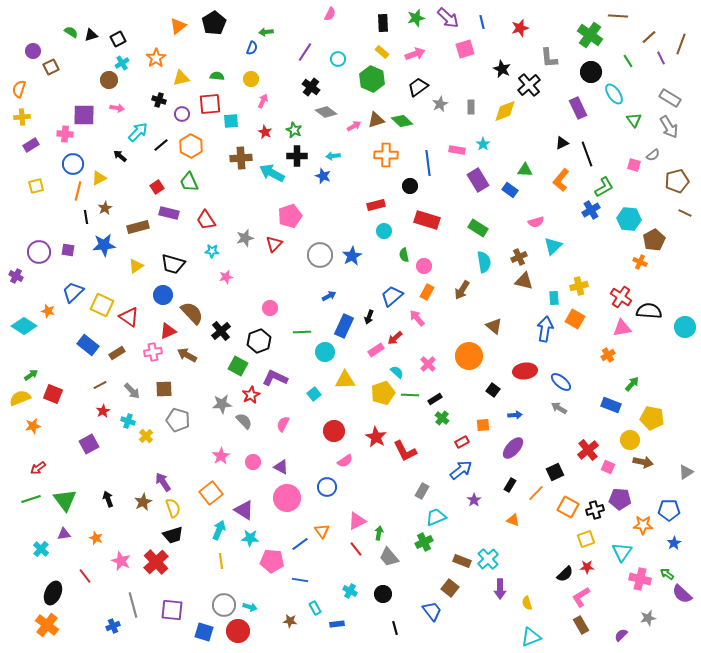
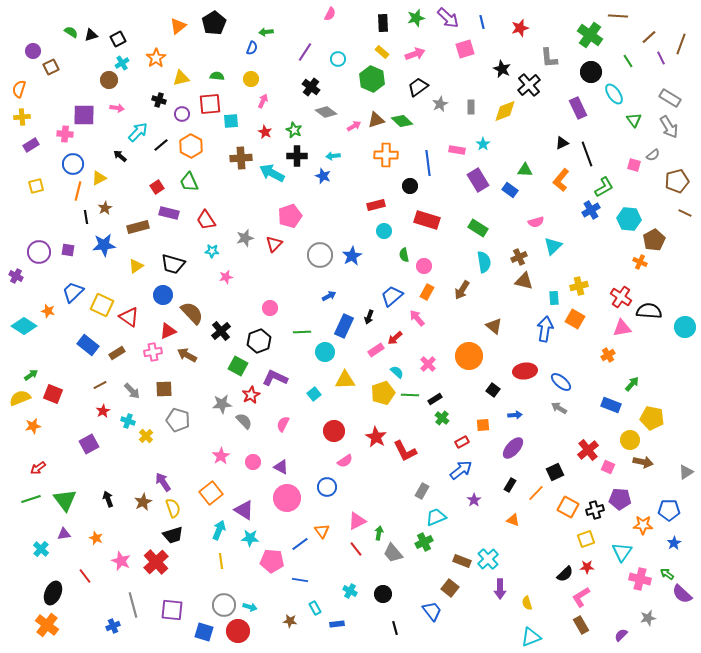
gray trapezoid at (389, 557): moved 4 px right, 4 px up
